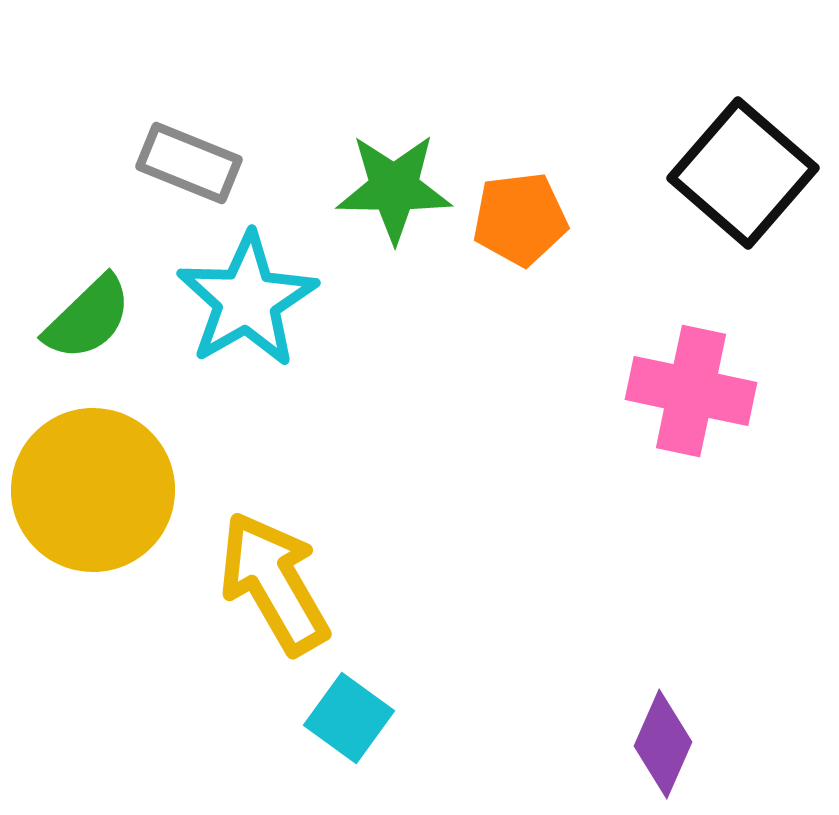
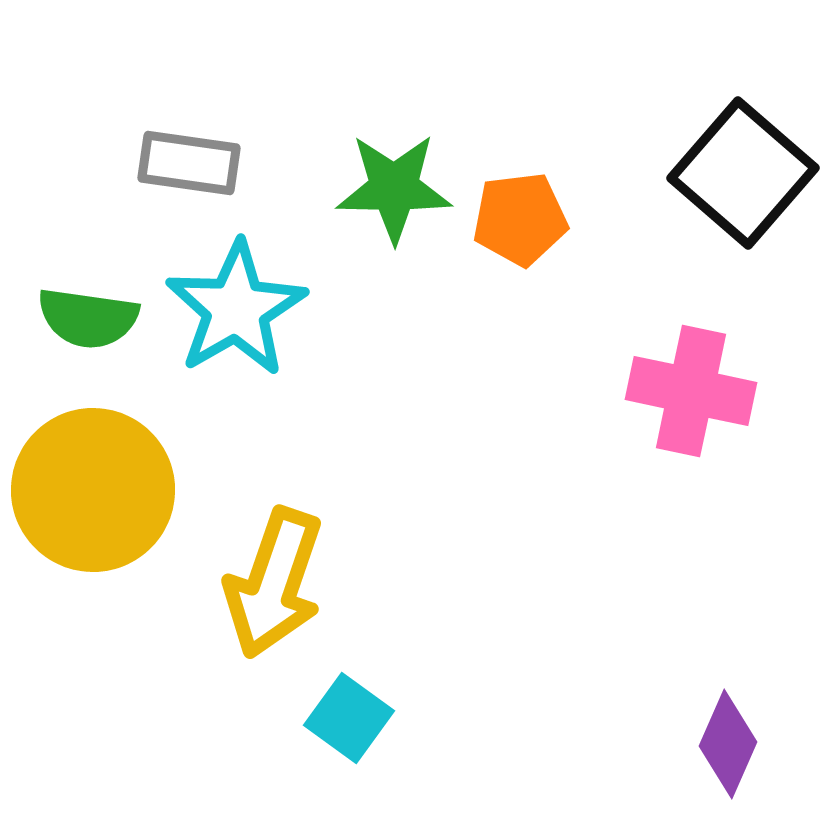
gray rectangle: rotated 14 degrees counterclockwise
cyan star: moved 11 px left, 9 px down
green semicircle: rotated 52 degrees clockwise
yellow arrow: rotated 131 degrees counterclockwise
purple diamond: moved 65 px right
